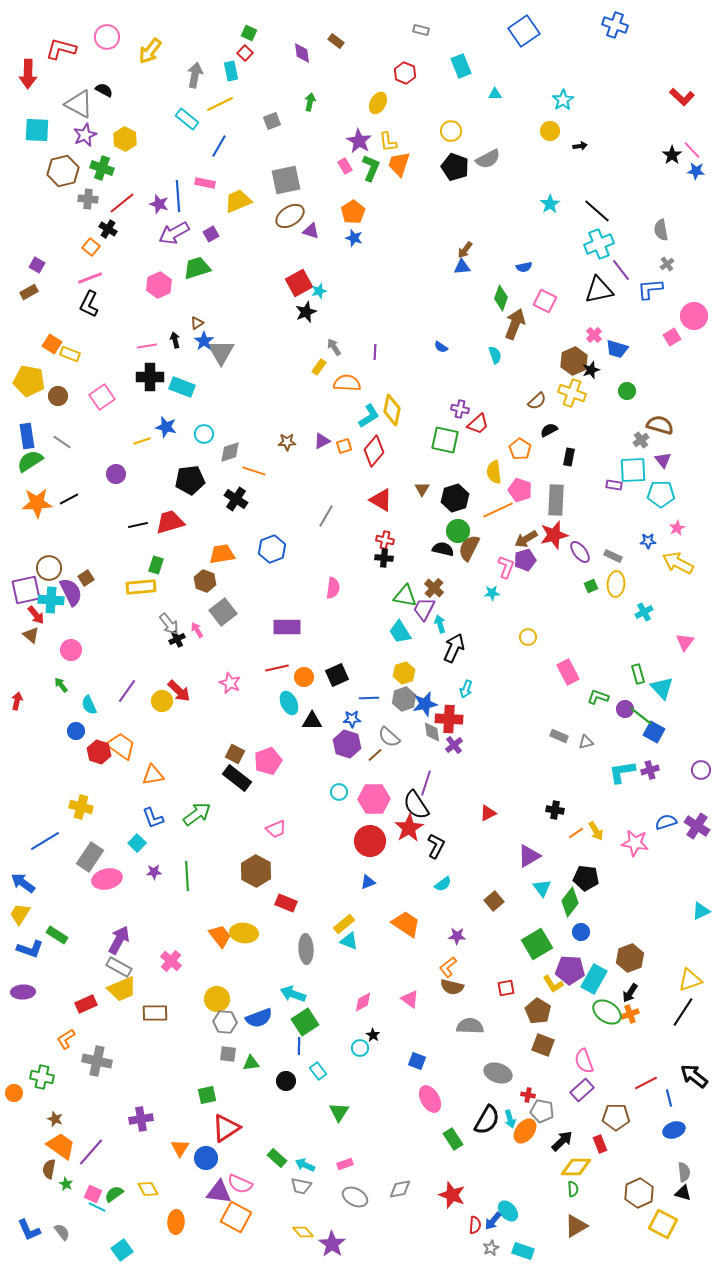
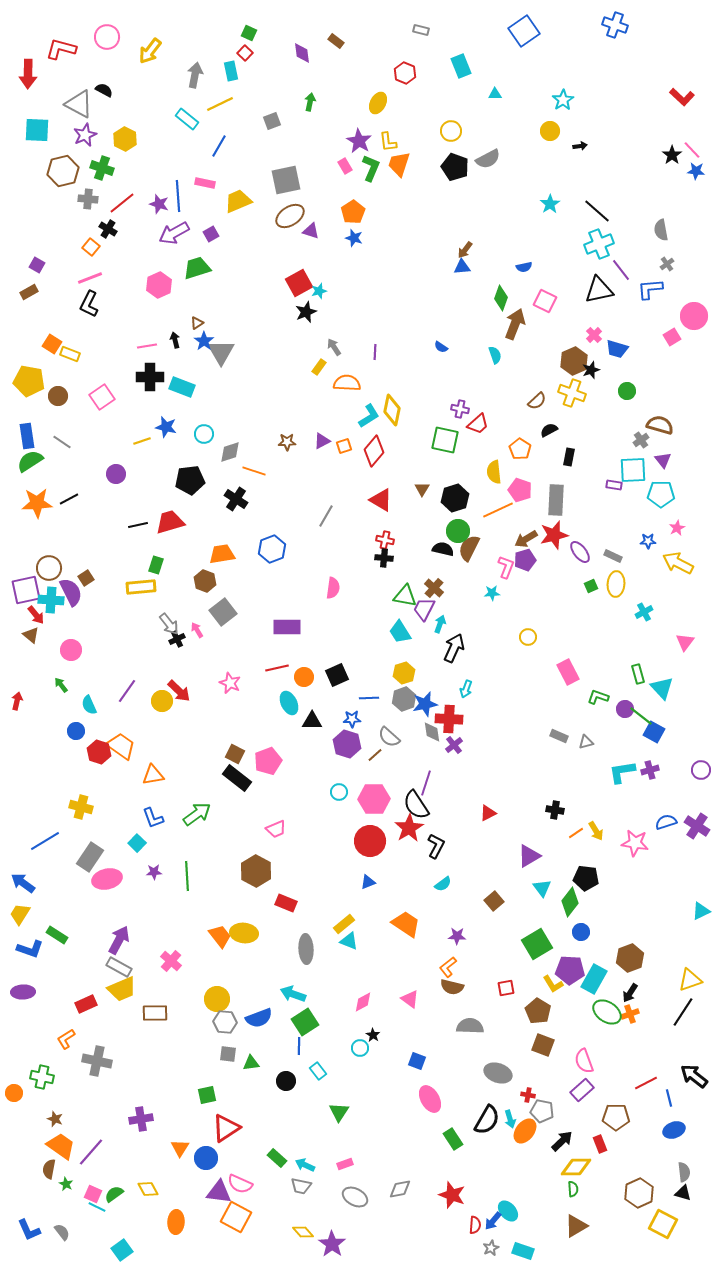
cyan arrow at (440, 624): rotated 36 degrees clockwise
